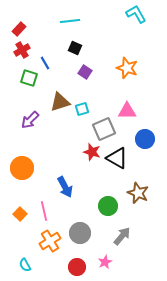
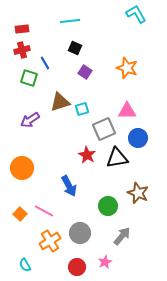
red rectangle: moved 3 px right; rotated 40 degrees clockwise
red cross: rotated 14 degrees clockwise
purple arrow: rotated 12 degrees clockwise
blue circle: moved 7 px left, 1 px up
red star: moved 5 px left, 3 px down; rotated 12 degrees clockwise
black triangle: rotated 40 degrees counterclockwise
blue arrow: moved 4 px right, 1 px up
pink line: rotated 48 degrees counterclockwise
